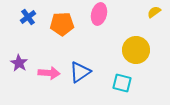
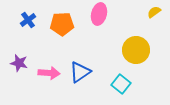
blue cross: moved 3 px down
purple star: rotated 18 degrees counterclockwise
cyan square: moved 1 px left, 1 px down; rotated 24 degrees clockwise
